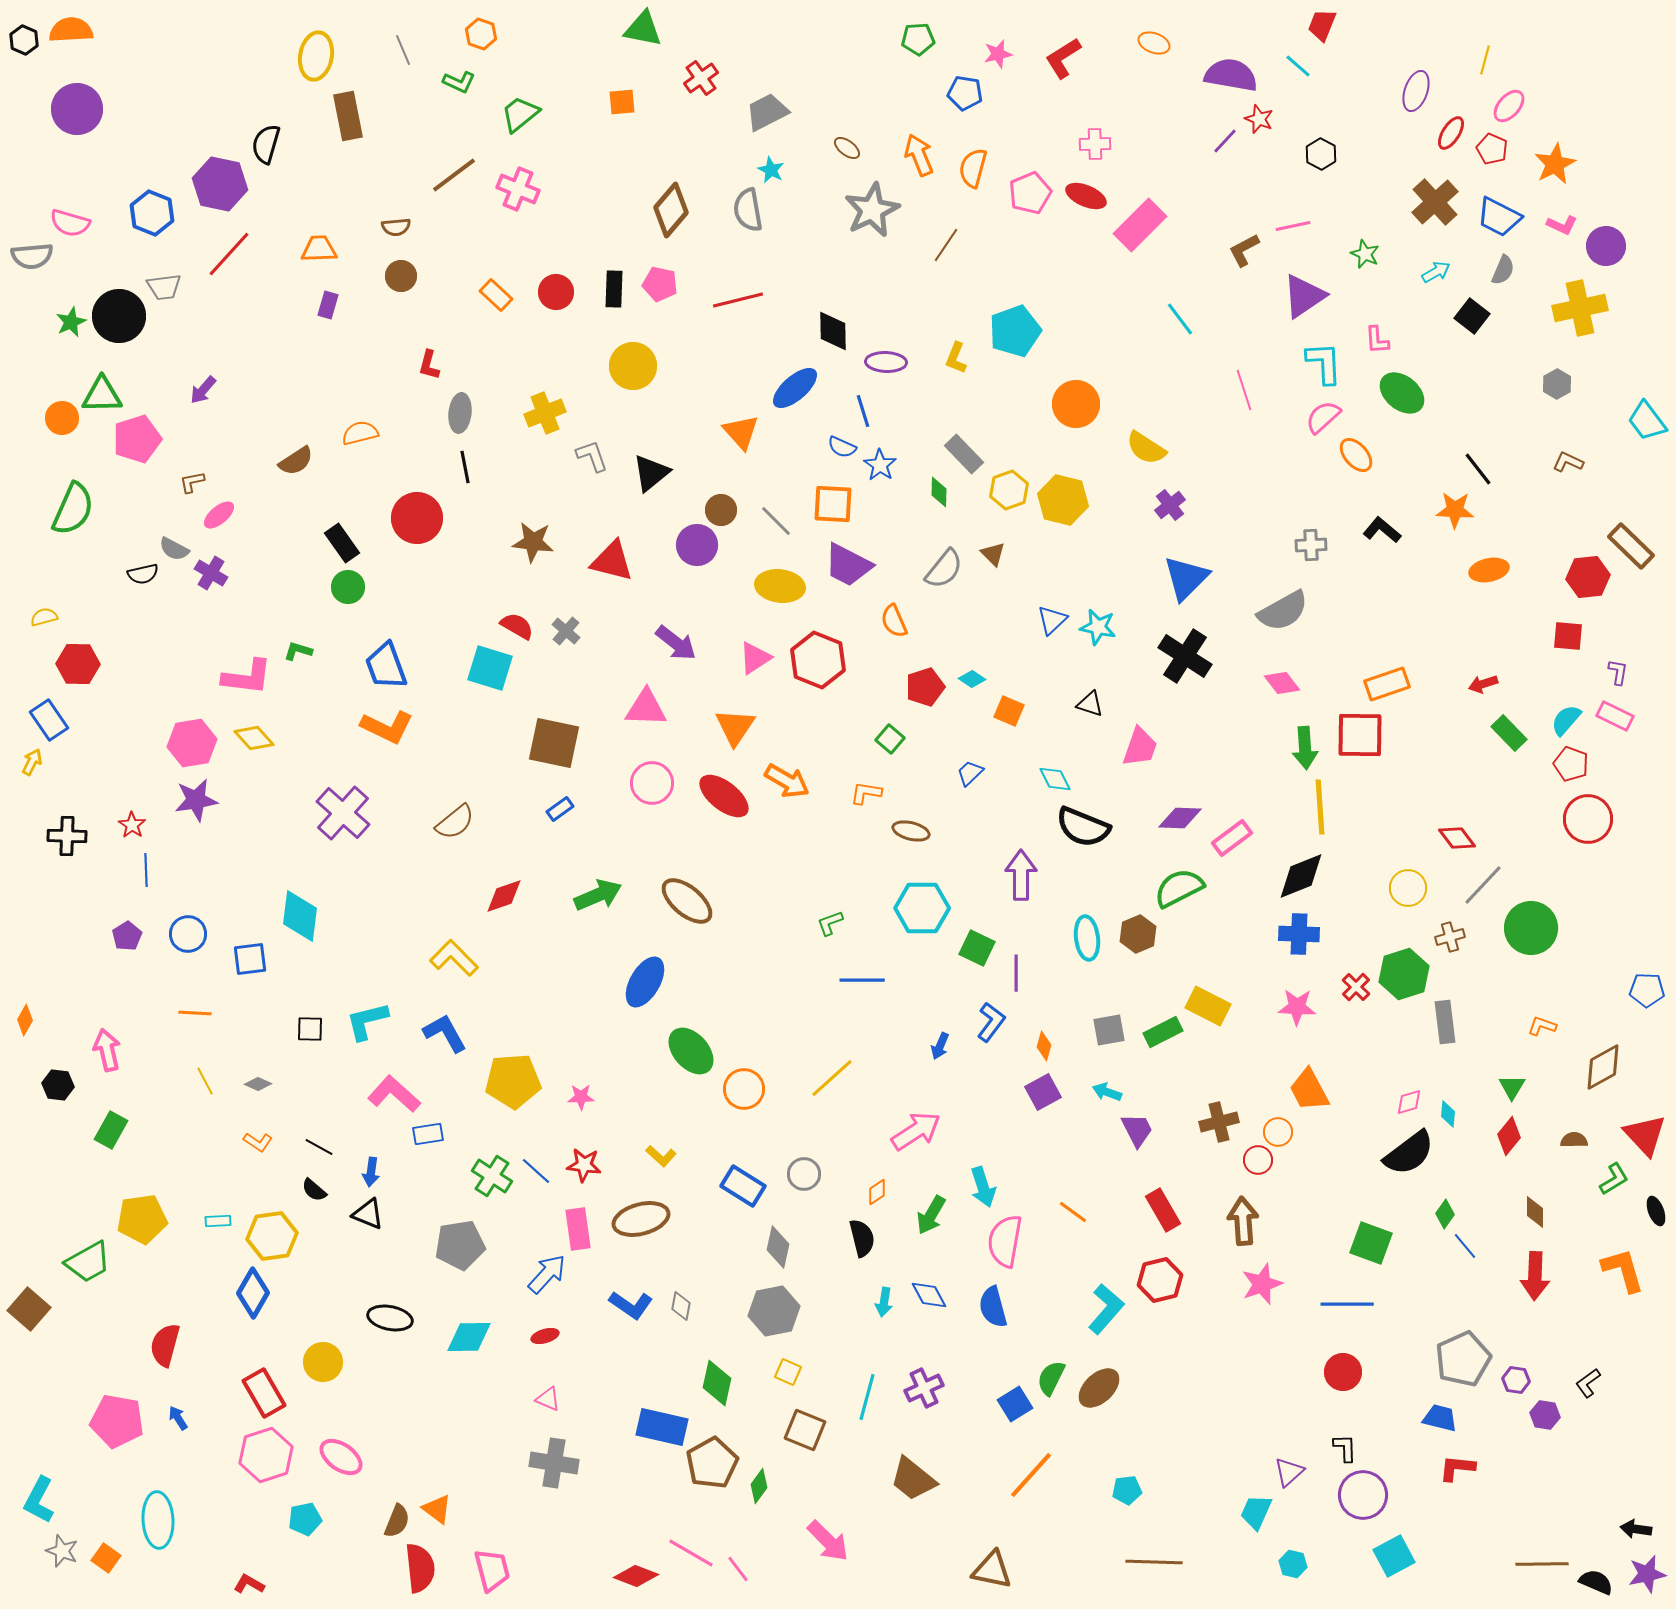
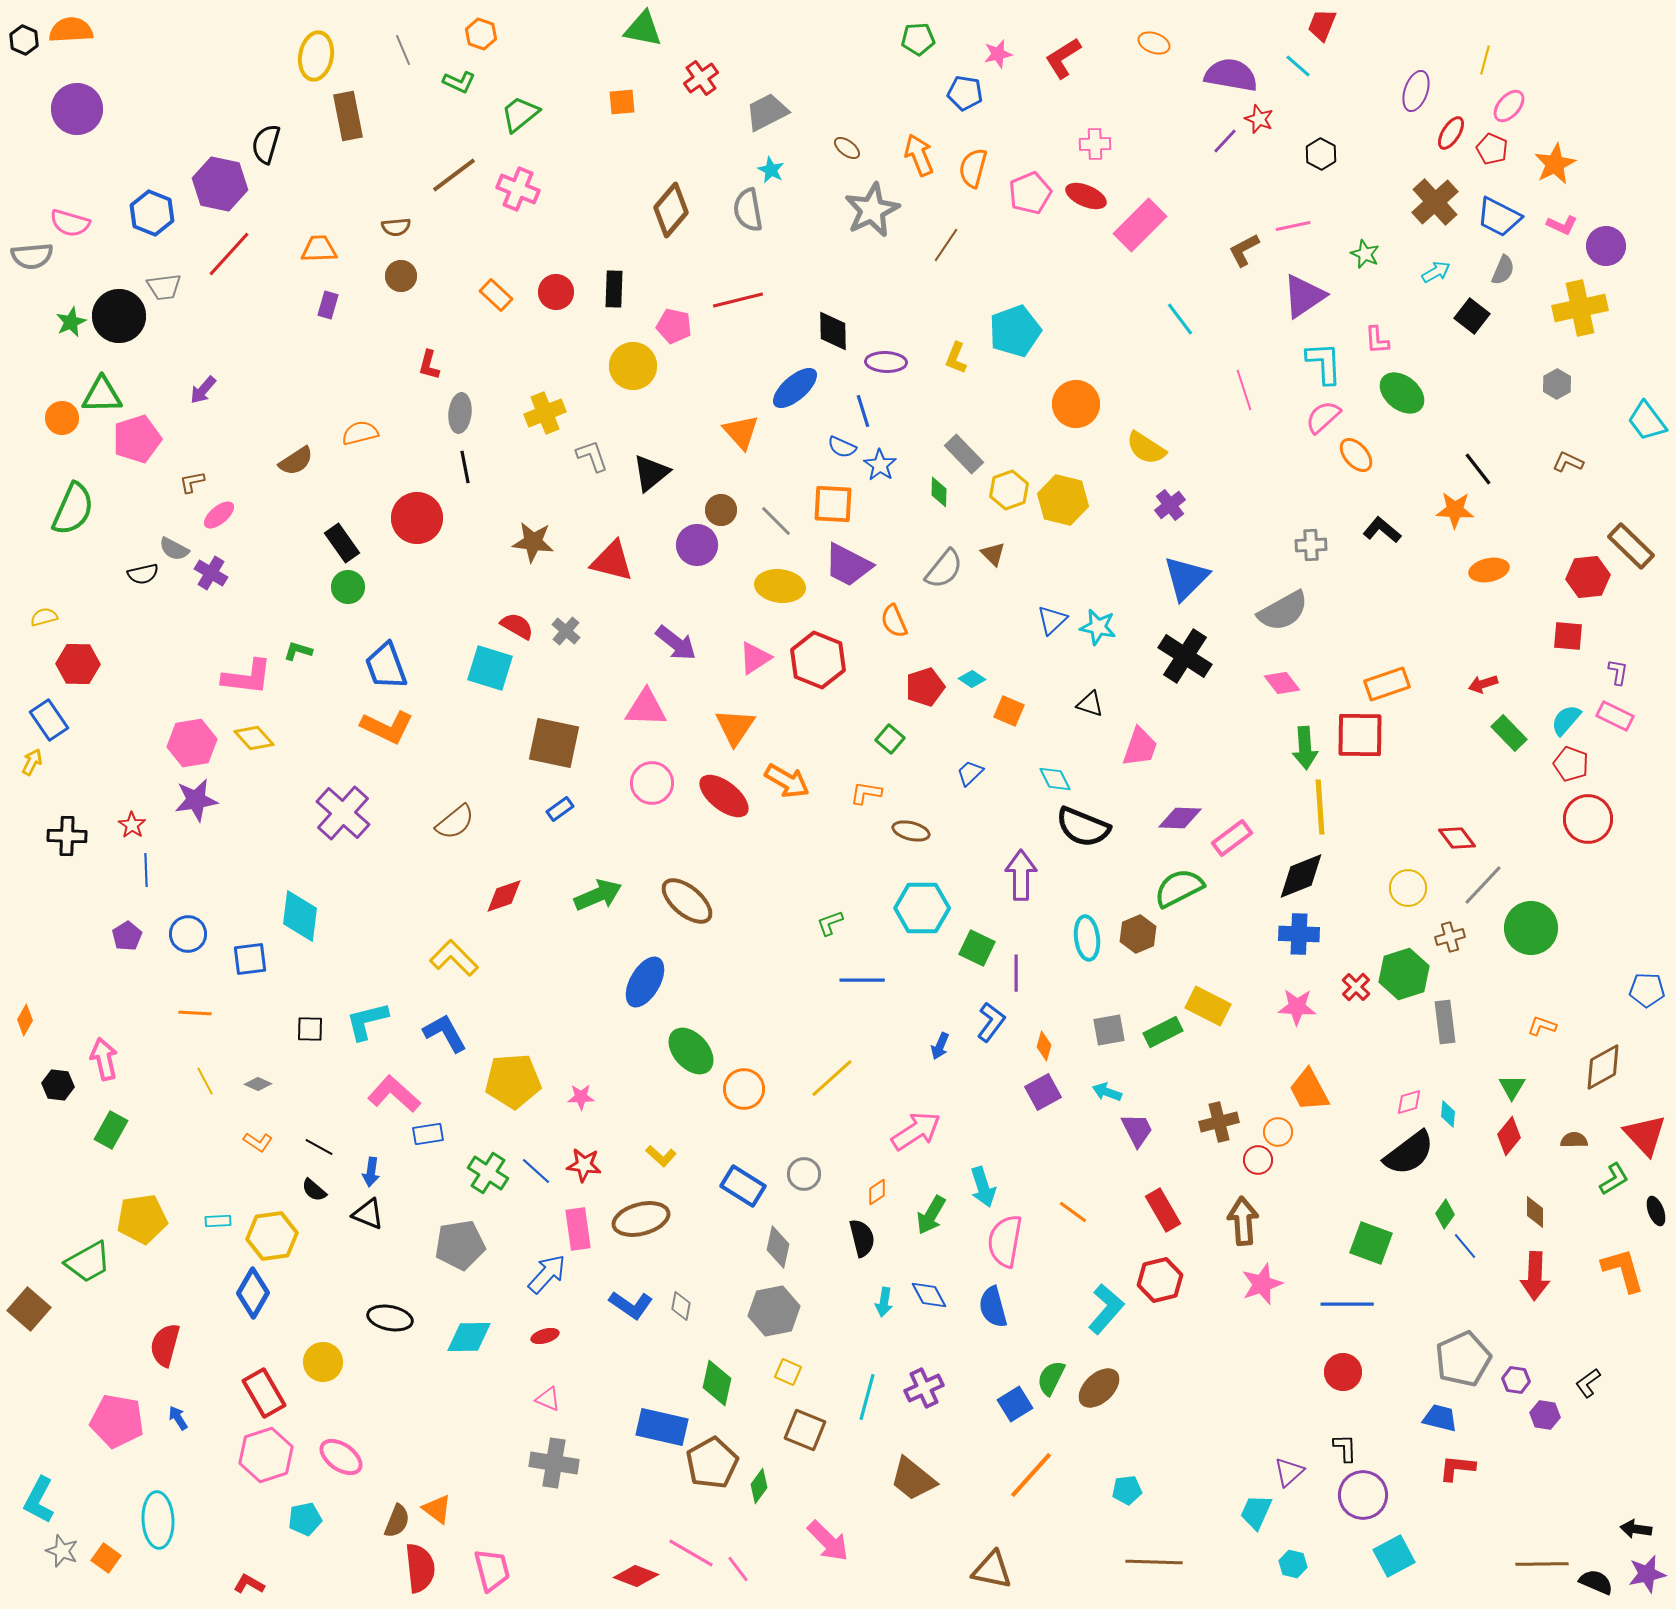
pink pentagon at (660, 284): moved 14 px right, 42 px down
pink arrow at (107, 1050): moved 3 px left, 9 px down
green cross at (492, 1176): moved 4 px left, 3 px up
